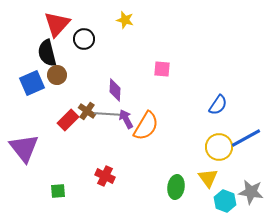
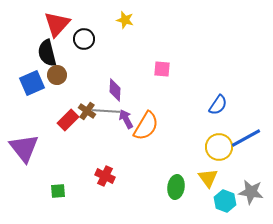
gray line: moved 2 px left, 3 px up
